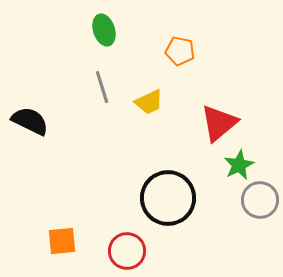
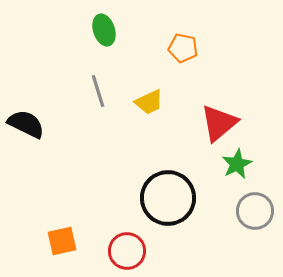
orange pentagon: moved 3 px right, 3 px up
gray line: moved 4 px left, 4 px down
black semicircle: moved 4 px left, 3 px down
green star: moved 2 px left, 1 px up
gray circle: moved 5 px left, 11 px down
orange square: rotated 8 degrees counterclockwise
